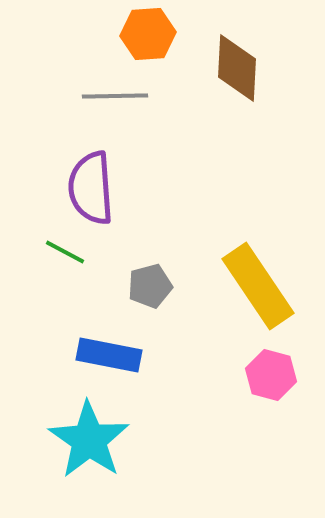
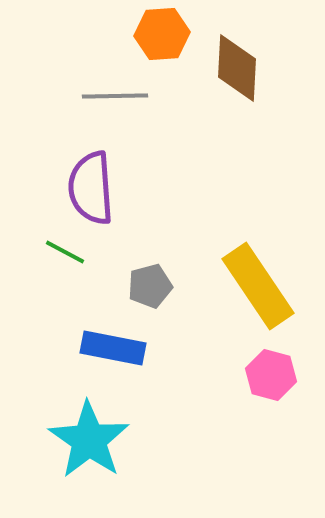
orange hexagon: moved 14 px right
blue rectangle: moved 4 px right, 7 px up
